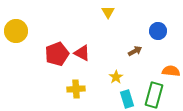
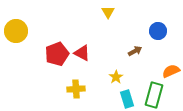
orange semicircle: rotated 30 degrees counterclockwise
